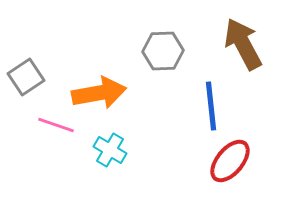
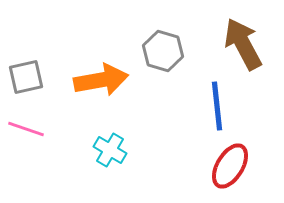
gray hexagon: rotated 18 degrees clockwise
gray square: rotated 21 degrees clockwise
orange arrow: moved 2 px right, 13 px up
blue line: moved 6 px right
pink line: moved 30 px left, 4 px down
red ellipse: moved 5 px down; rotated 9 degrees counterclockwise
